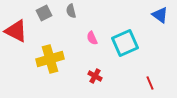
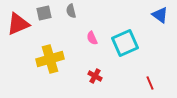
gray square: rotated 14 degrees clockwise
red triangle: moved 2 px right, 7 px up; rotated 50 degrees counterclockwise
